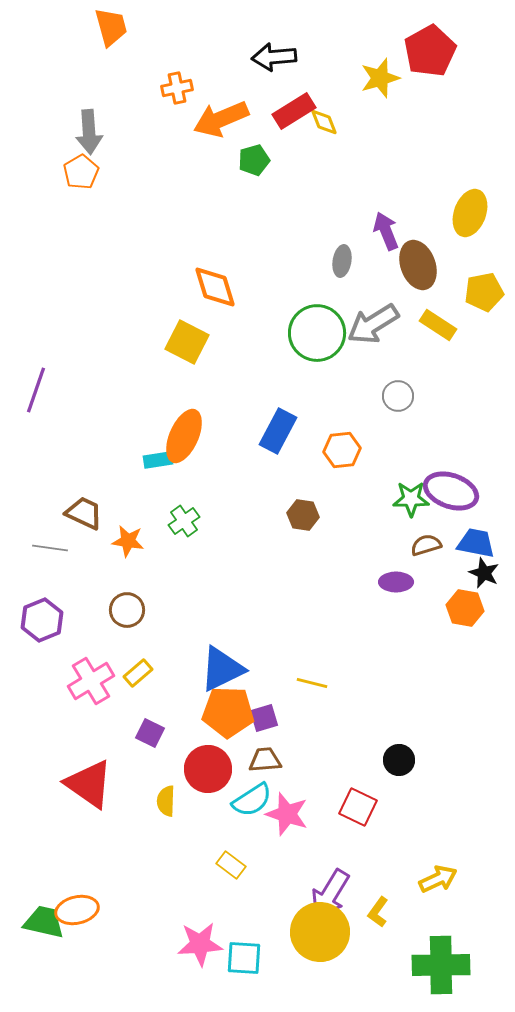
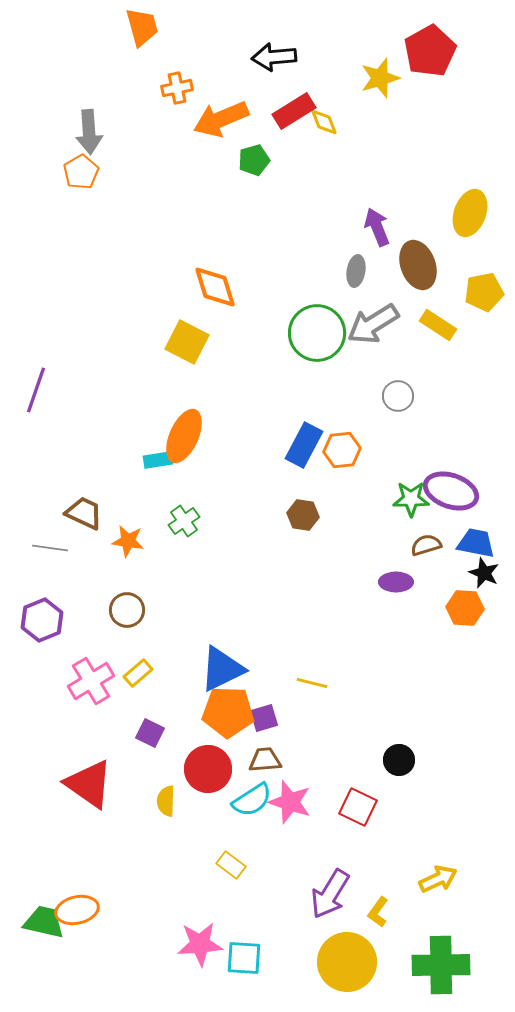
orange trapezoid at (111, 27): moved 31 px right
purple arrow at (386, 231): moved 9 px left, 4 px up
gray ellipse at (342, 261): moved 14 px right, 10 px down
blue rectangle at (278, 431): moved 26 px right, 14 px down
orange hexagon at (465, 608): rotated 6 degrees counterclockwise
pink star at (287, 814): moved 3 px right, 12 px up
yellow circle at (320, 932): moved 27 px right, 30 px down
